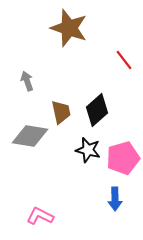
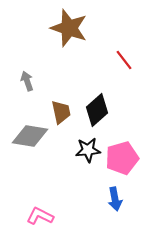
black star: rotated 20 degrees counterclockwise
pink pentagon: moved 1 px left
blue arrow: rotated 10 degrees counterclockwise
